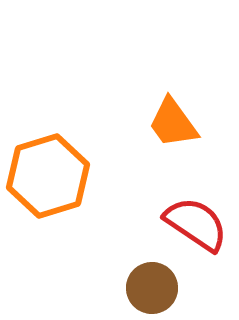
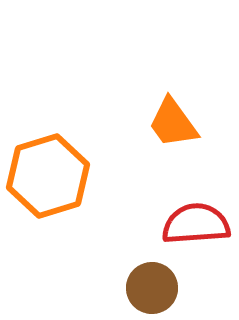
red semicircle: rotated 38 degrees counterclockwise
